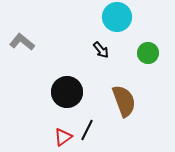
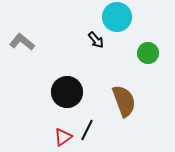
black arrow: moved 5 px left, 10 px up
